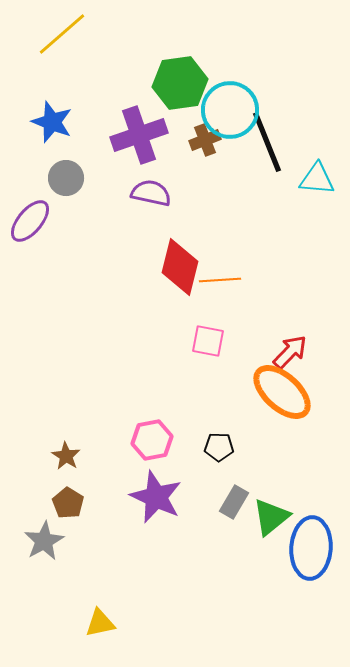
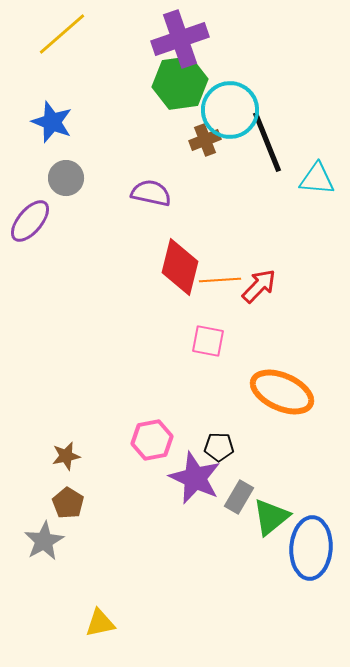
purple cross: moved 41 px right, 96 px up
red arrow: moved 31 px left, 66 px up
orange ellipse: rotated 18 degrees counterclockwise
brown star: rotated 28 degrees clockwise
purple star: moved 39 px right, 19 px up
gray rectangle: moved 5 px right, 5 px up
